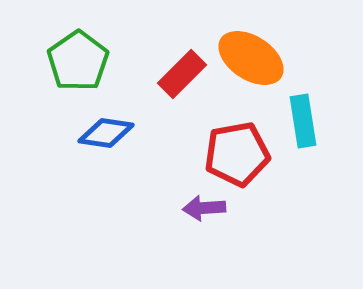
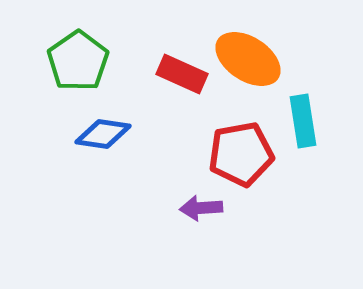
orange ellipse: moved 3 px left, 1 px down
red rectangle: rotated 69 degrees clockwise
blue diamond: moved 3 px left, 1 px down
red pentagon: moved 4 px right
purple arrow: moved 3 px left
